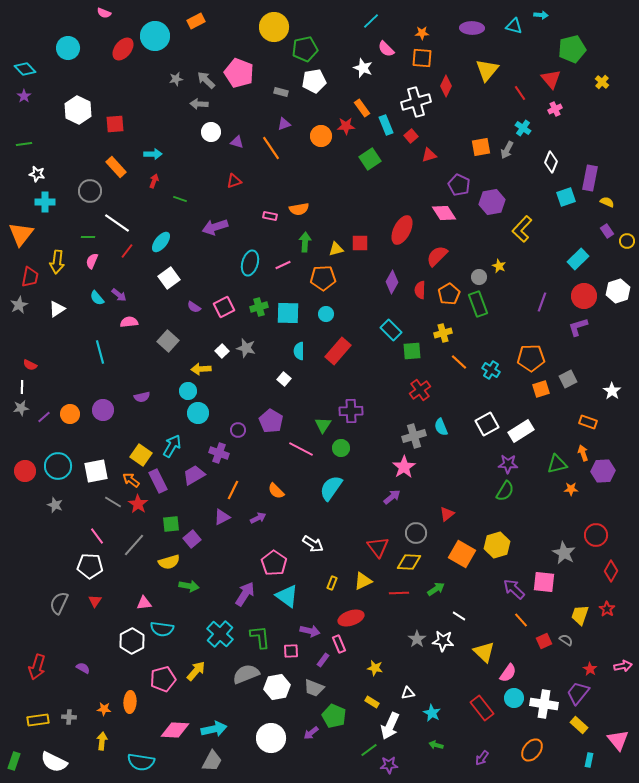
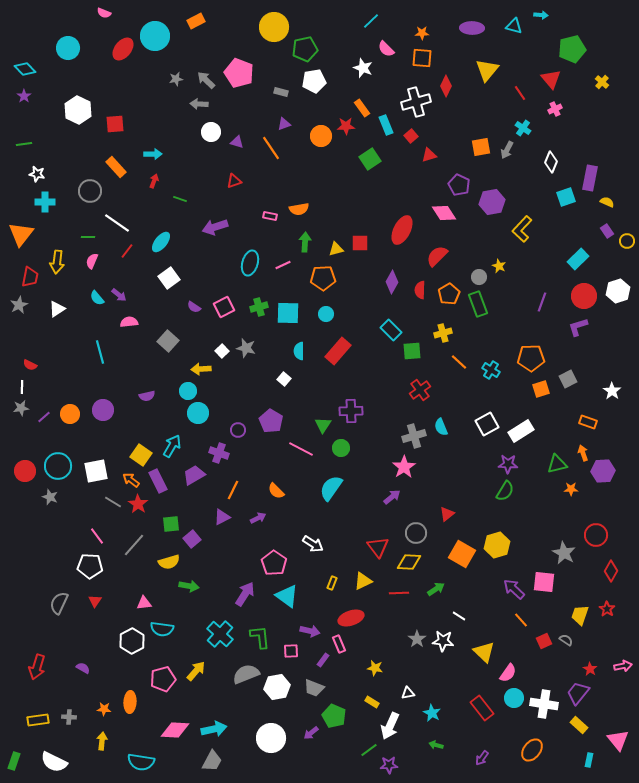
purple semicircle at (142, 397): moved 5 px right, 1 px up
gray star at (55, 505): moved 5 px left, 8 px up
